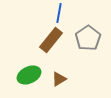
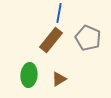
gray pentagon: rotated 15 degrees counterclockwise
green ellipse: rotated 60 degrees counterclockwise
